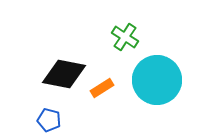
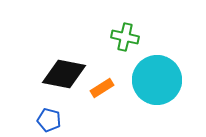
green cross: rotated 20 degrees counterclockwise
